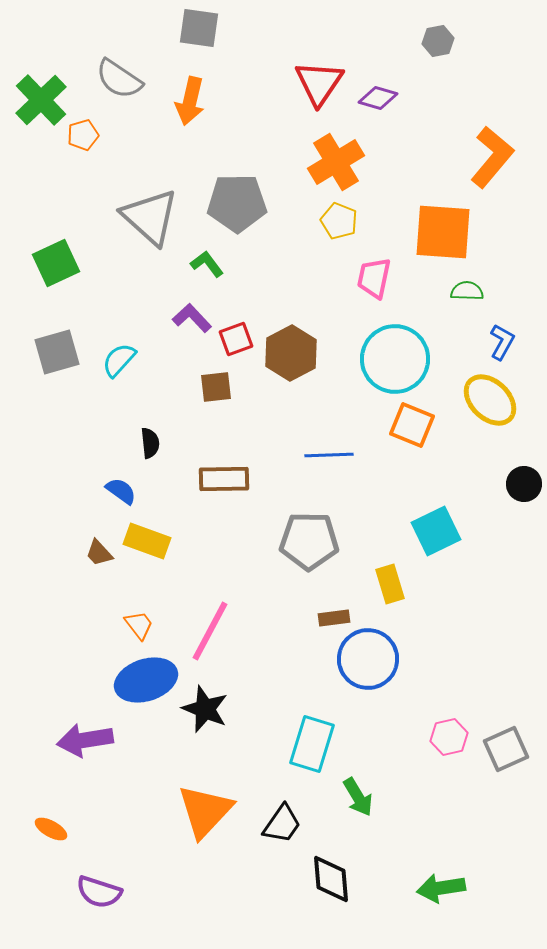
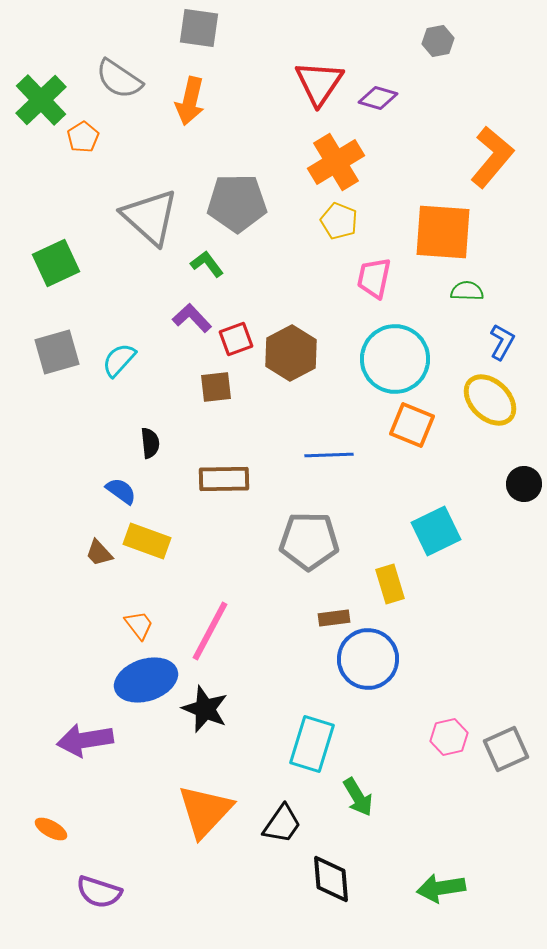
orange pentagon at (83, 135): moved 2 px down; rotated 16 degrees counterclockwise
